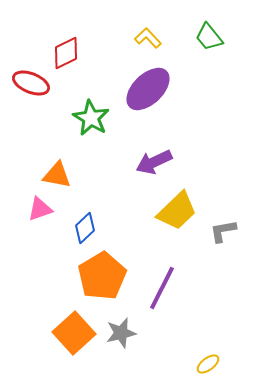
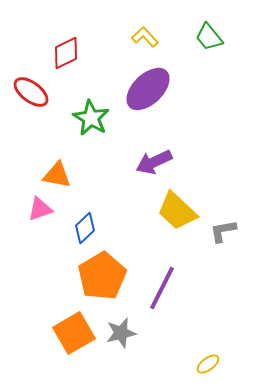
yellow L-shape: moved 3 px left, 1 px up
red ellipse: moved 9 px down; rotated 15 degrees clockwise
yellow trapezoid: rotated 87 degrees clockwise
orange square: rotated 12 degrees clockwise
